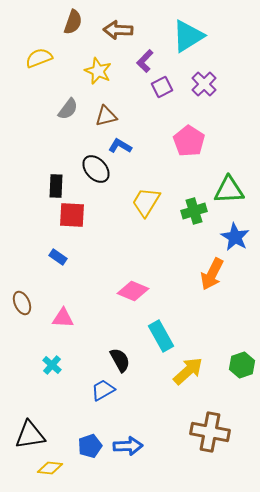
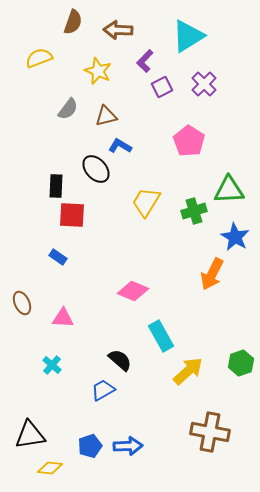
black semicircle: rotated 20 degrees counterclockwise
green hexagon: moved 1 px left, 2 px up
